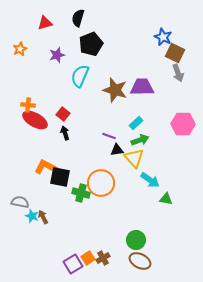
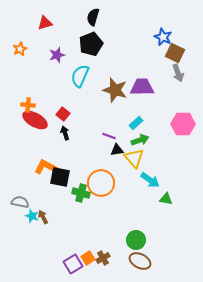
black semicircle: moved 15 px right, 1 px up
